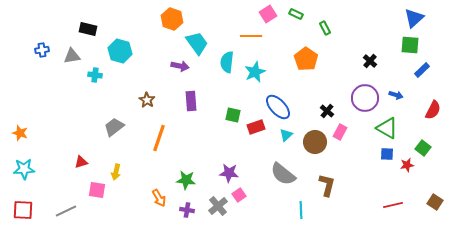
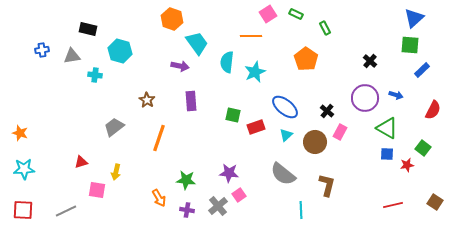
blue ellipse at (278, 107): moved 7 px right; rotated 8 degrees counterclockwise
